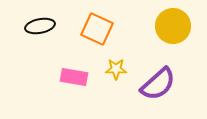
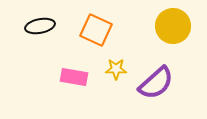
orange square: moved 1 px left, 1 px down
purple semicircle: moved 2 px left, 1 px up
